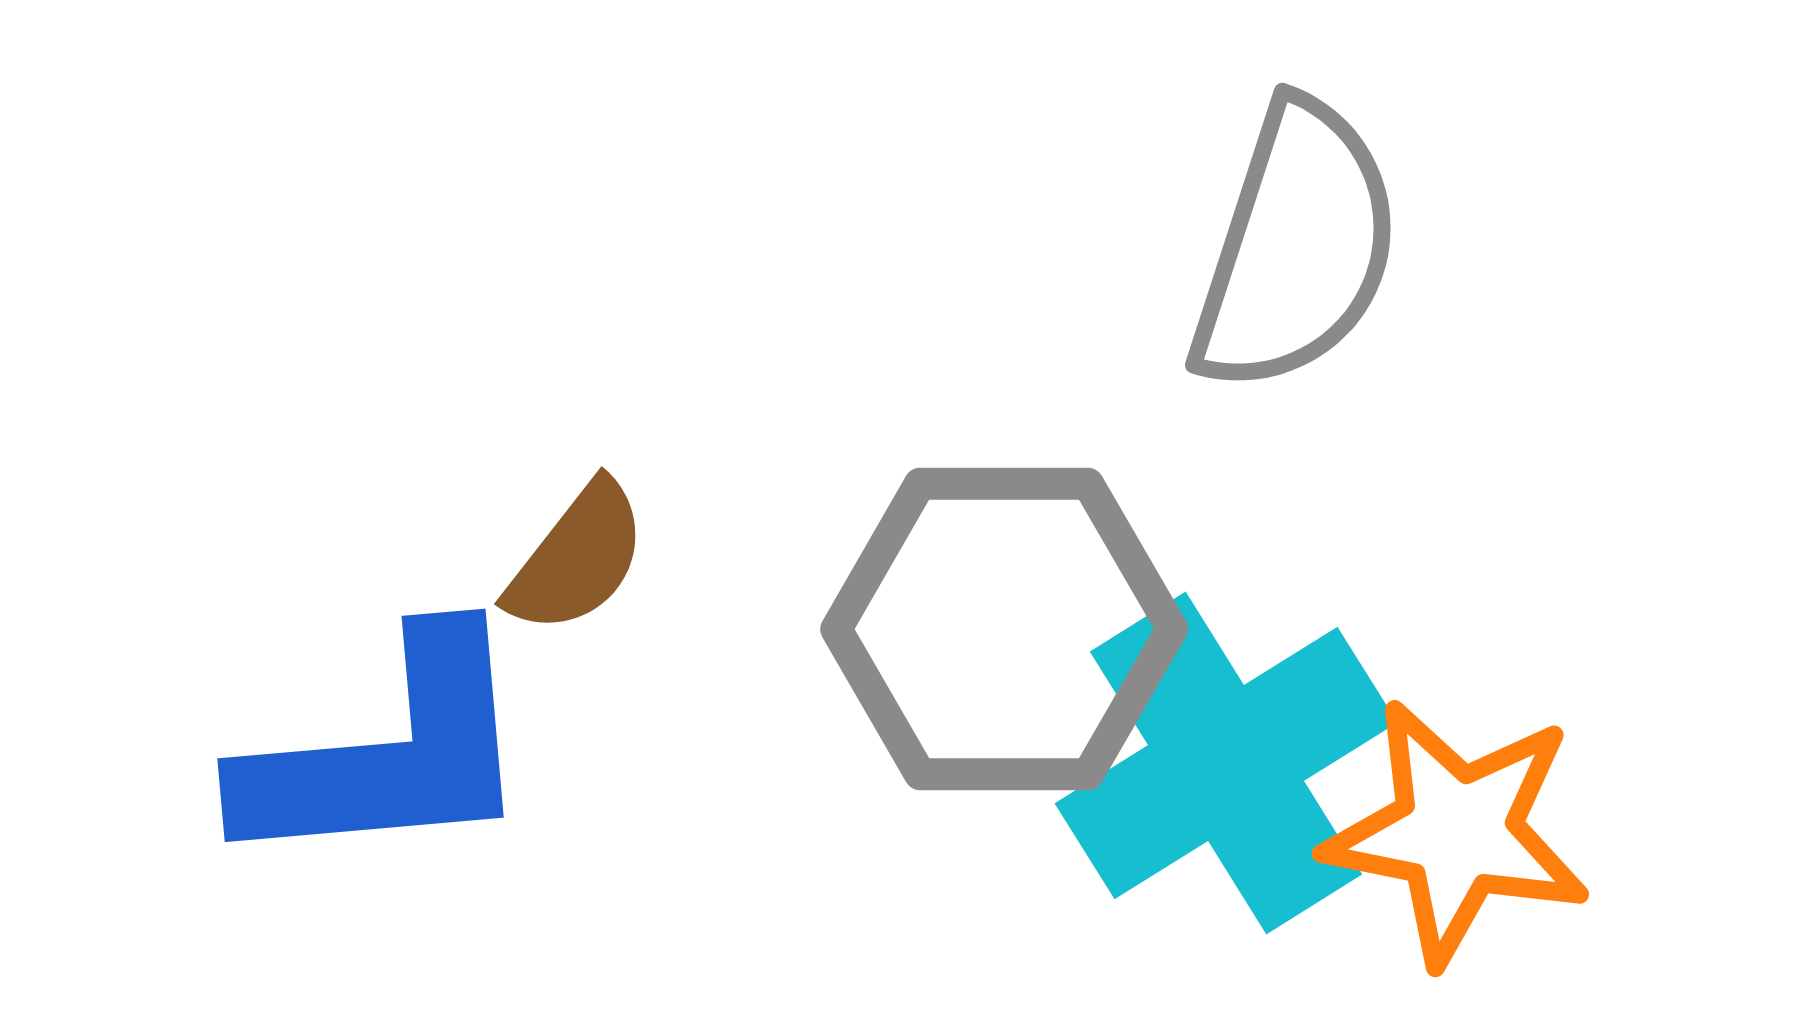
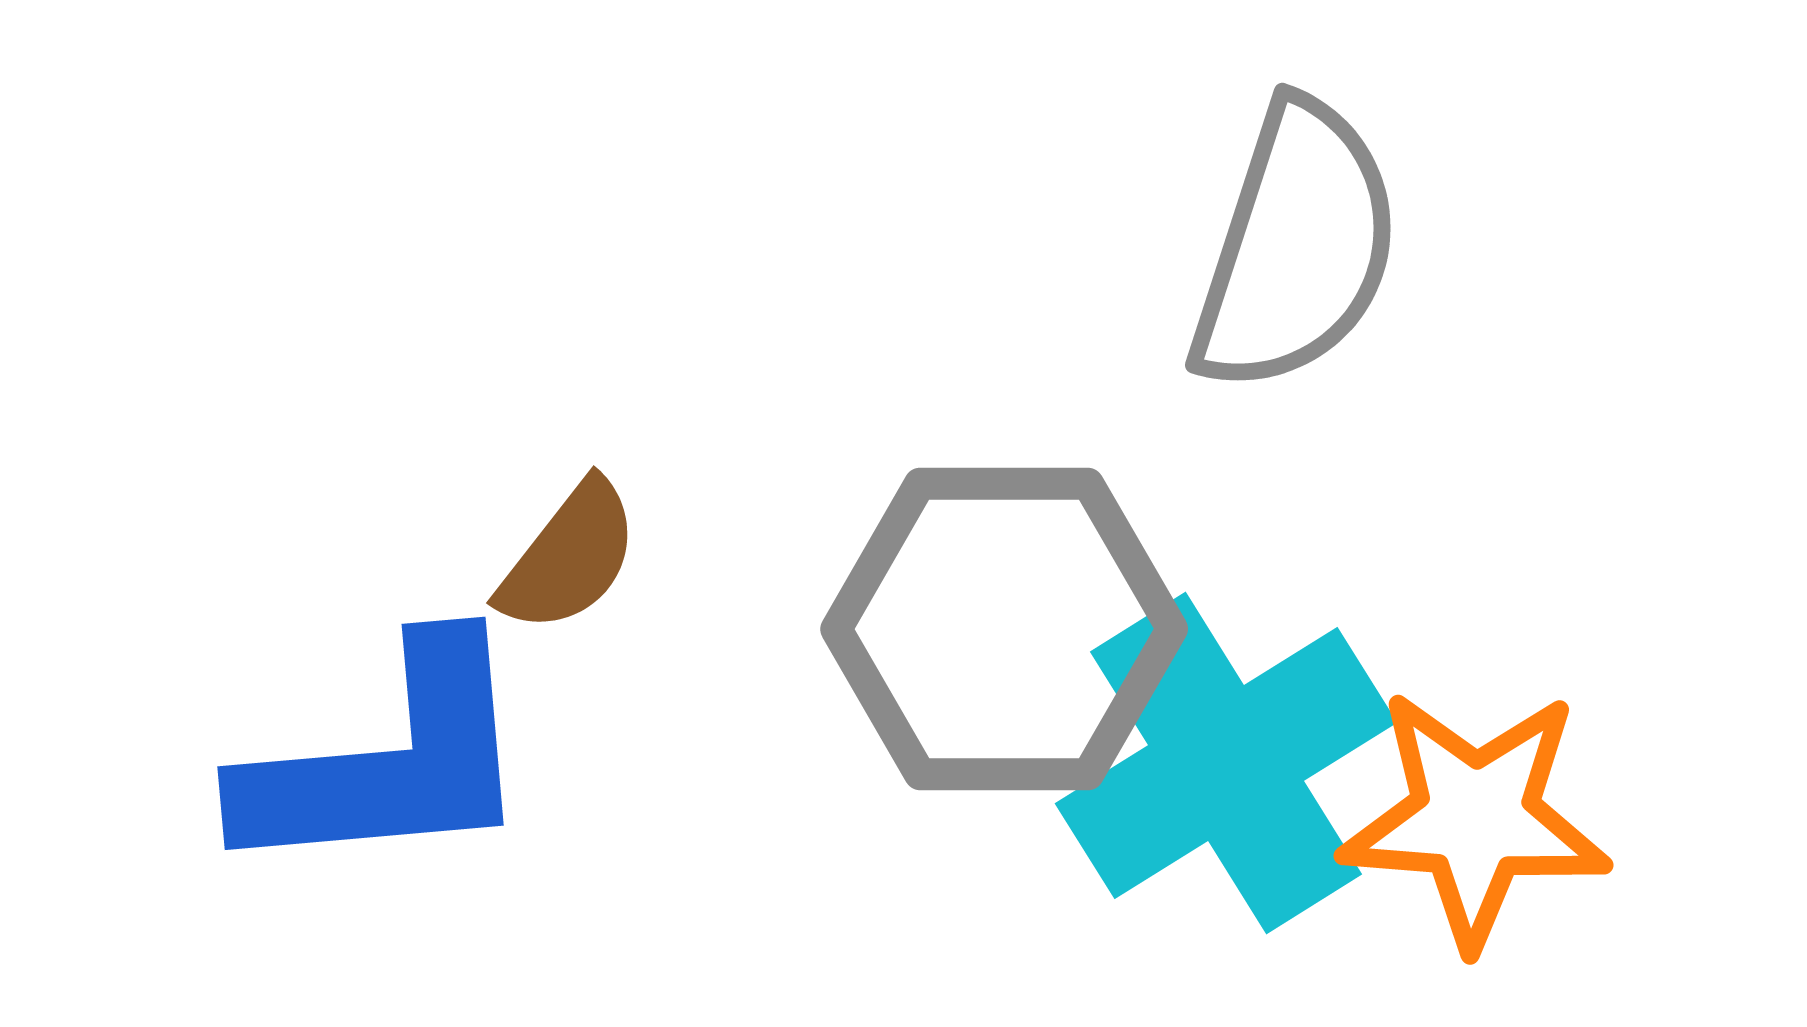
brown semicircle: moved 8 px left, 1 px up
blue L-shape: moved 8 px down
orange star: moved 18 px right, 14 px up; rotated 7 degrees counterclockwise
